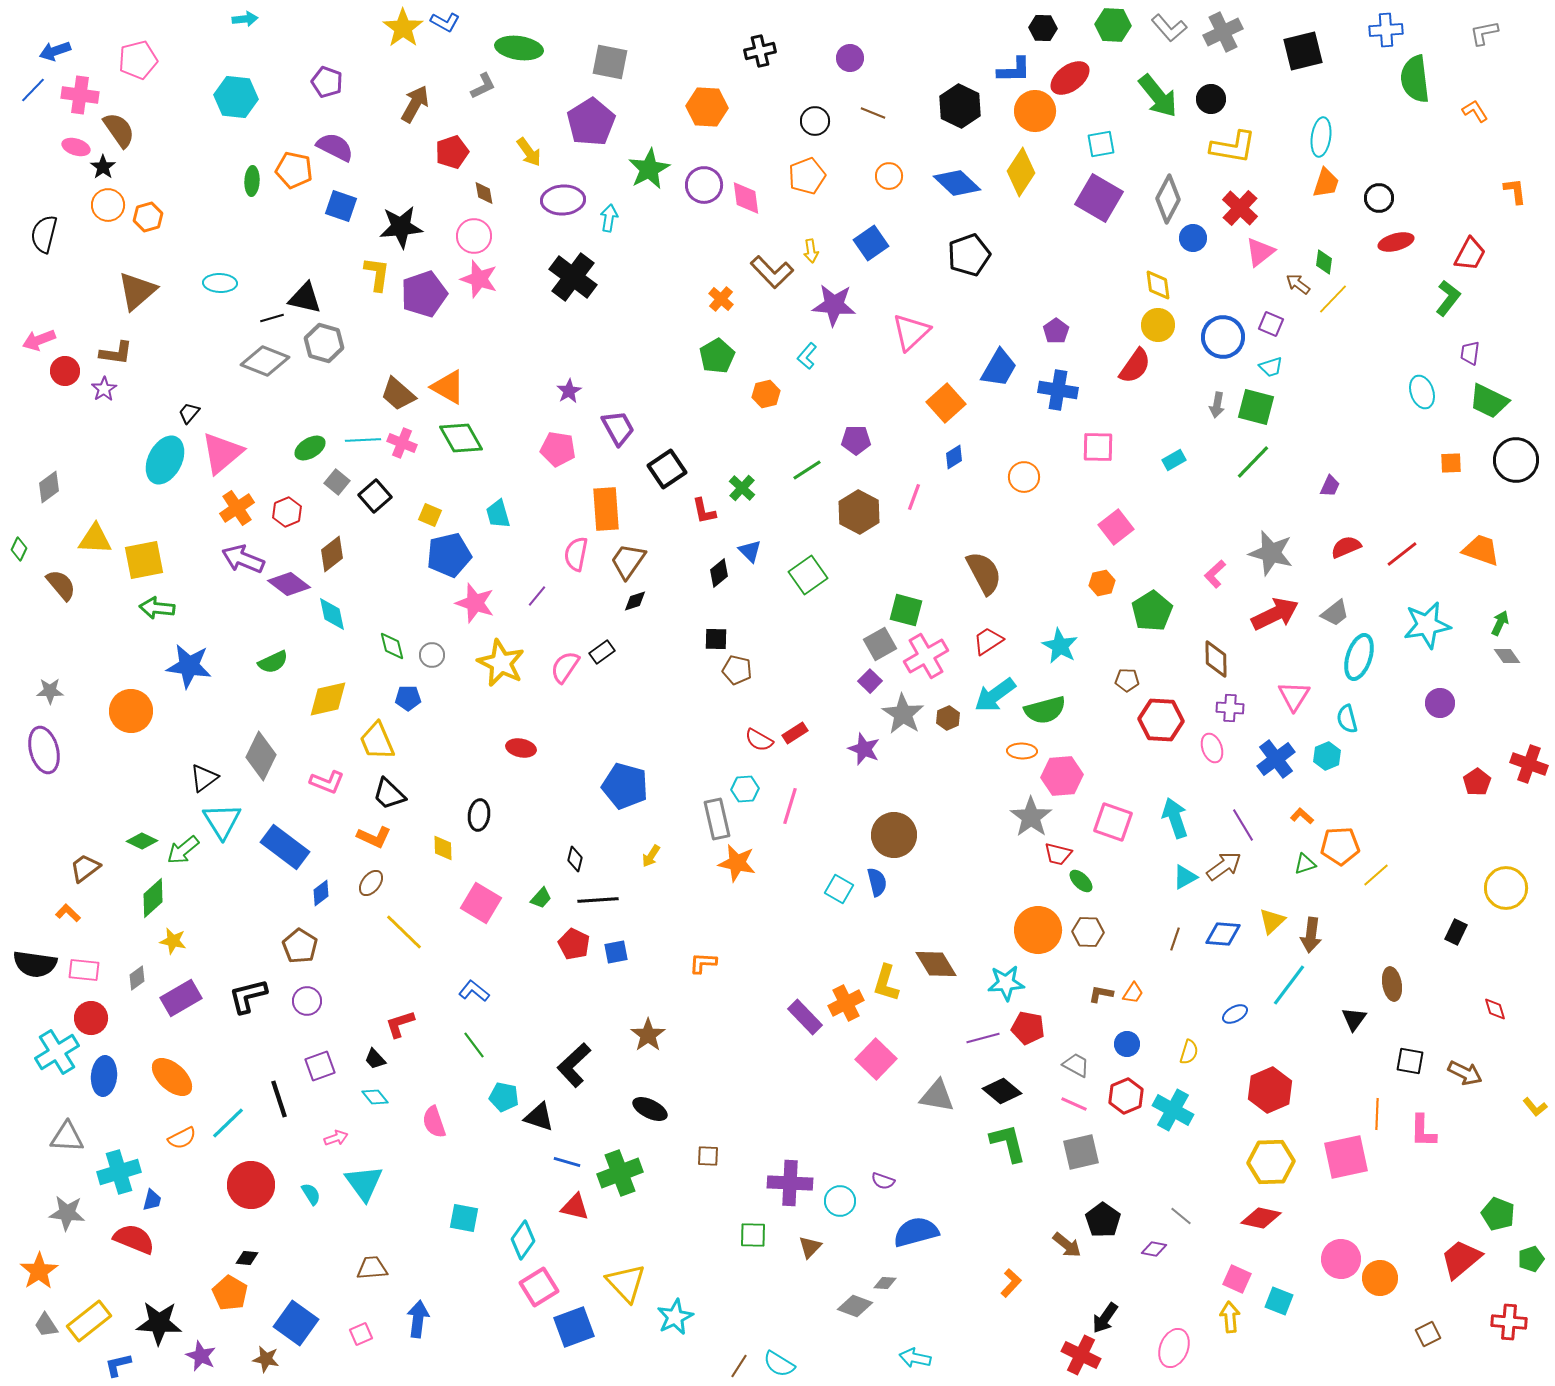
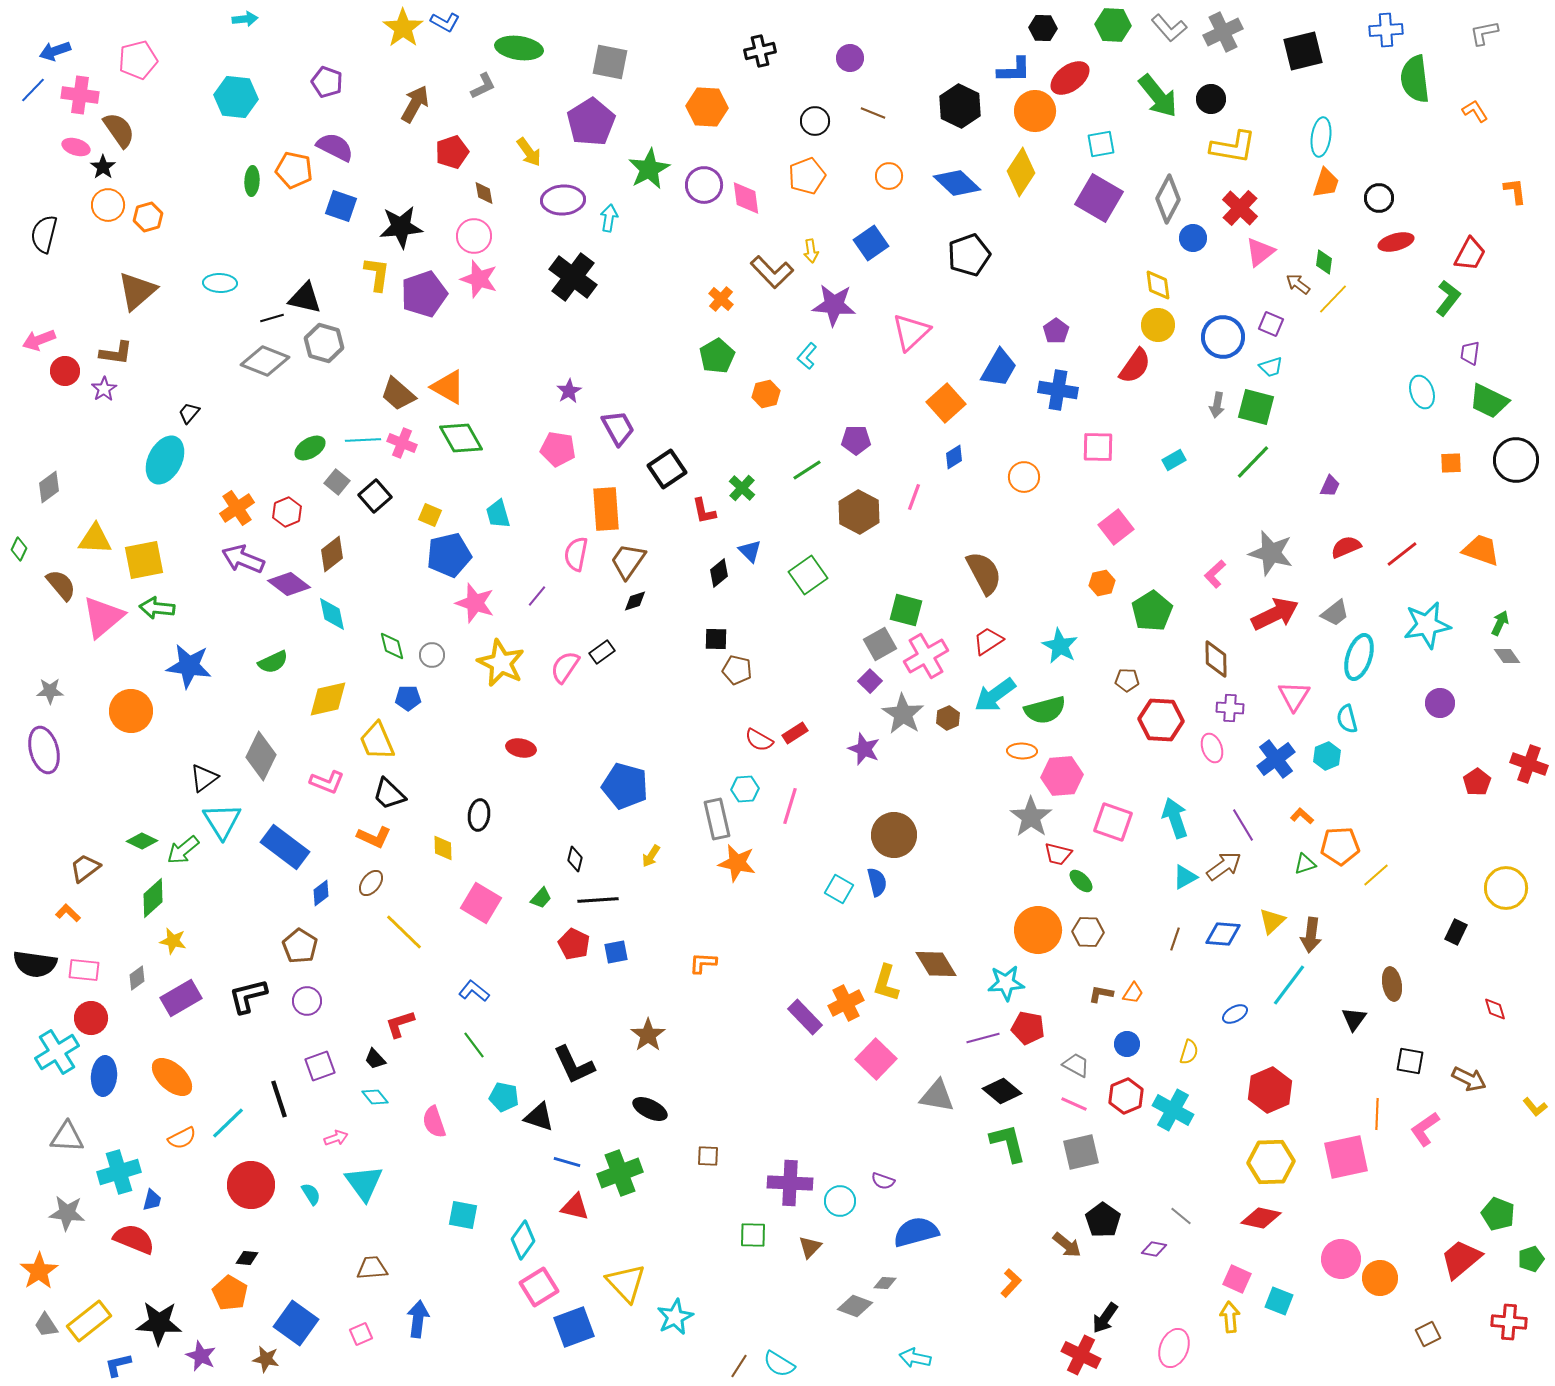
pink triangle at (222, 453): moved 119 px left, 164 px down
black L-shape at (574, 1065): rotated 72 degrees counterclockwise
brown arrow at (1465, 1073): moved 4 px right, 6 px down
pink L-shape at (1423, 1131): moved 2 px right, 2 px up; rotated 54 degrees clockwise
cyan square at (464, 1218): moved 1 px left, 3 px up
